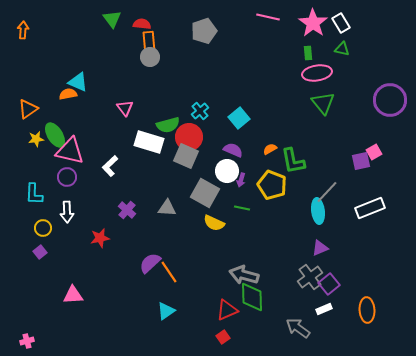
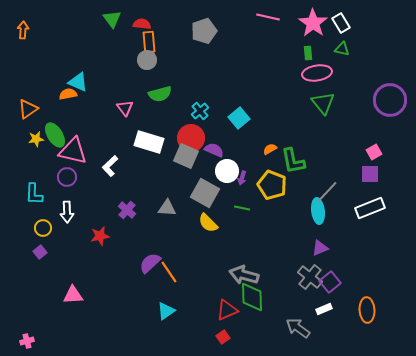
gray circle at (150, 57): moved 3 px left, 3 px down
green semicircle at (168, 125): moved 8 px left, 31 px up
red circle at (189, 137): moved 2 px right, 1 px down
purple semicircle at (233, 150): moved 19 px left
pink triangle at (70, 151): moved 3 px right
purple square at (361, 161): moved 9 px right, 13 px down; rotated 12 degrees clockwise
purple arrow at (241, 180): moved 1 px right, 2 px up
yellow semicircle at (214, 223): moved 6 px left; rotated 20 degrees clockwise
red star at (100, 238): moved 2 px up
gray cross at (310, 277): rotated 15 degrees counterclockwise
purple square at (329, 284): moved 1 px right, 2 px up
